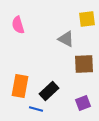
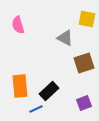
yellow square: rotated 18 degrees clockwise
gray triangle: moved 1 px left, 1 px up
brown square: moved 1 px up; rotated 15 degrees counterclockwise
orange rectangle: rotated 15 degrees counterclockwise
purple square: moved 1 px right
blue line: rotated 40 degrees counterclockwise
